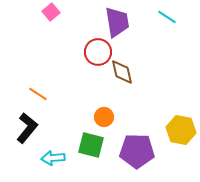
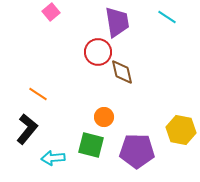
black L-shape: moved 1 px down
